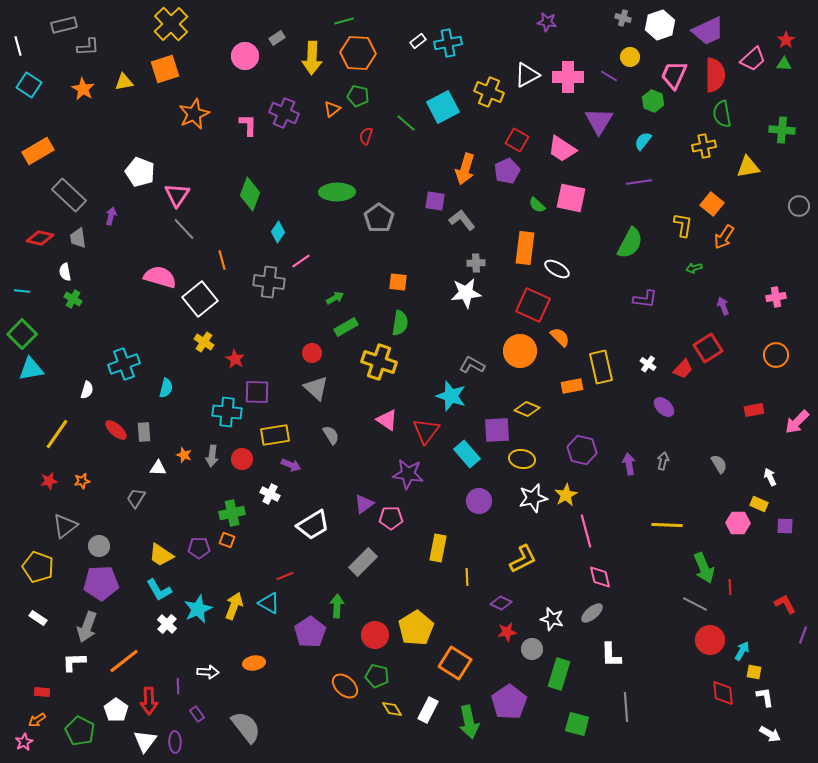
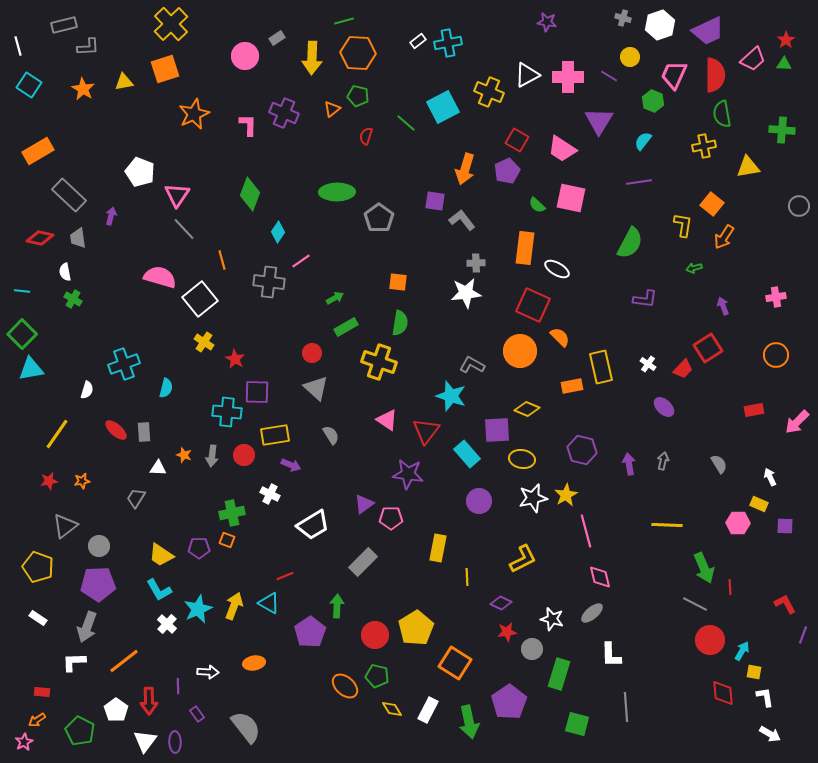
red circle at (242, 459): moved 2 px right, 4 px up
purple pentagon at (101, 583): moved 3 px left, 1 px down
